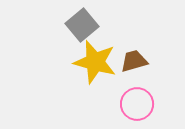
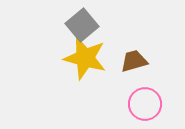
yellow star: moved 10 px left, 4 px up
pink circle: moved 8 px right
